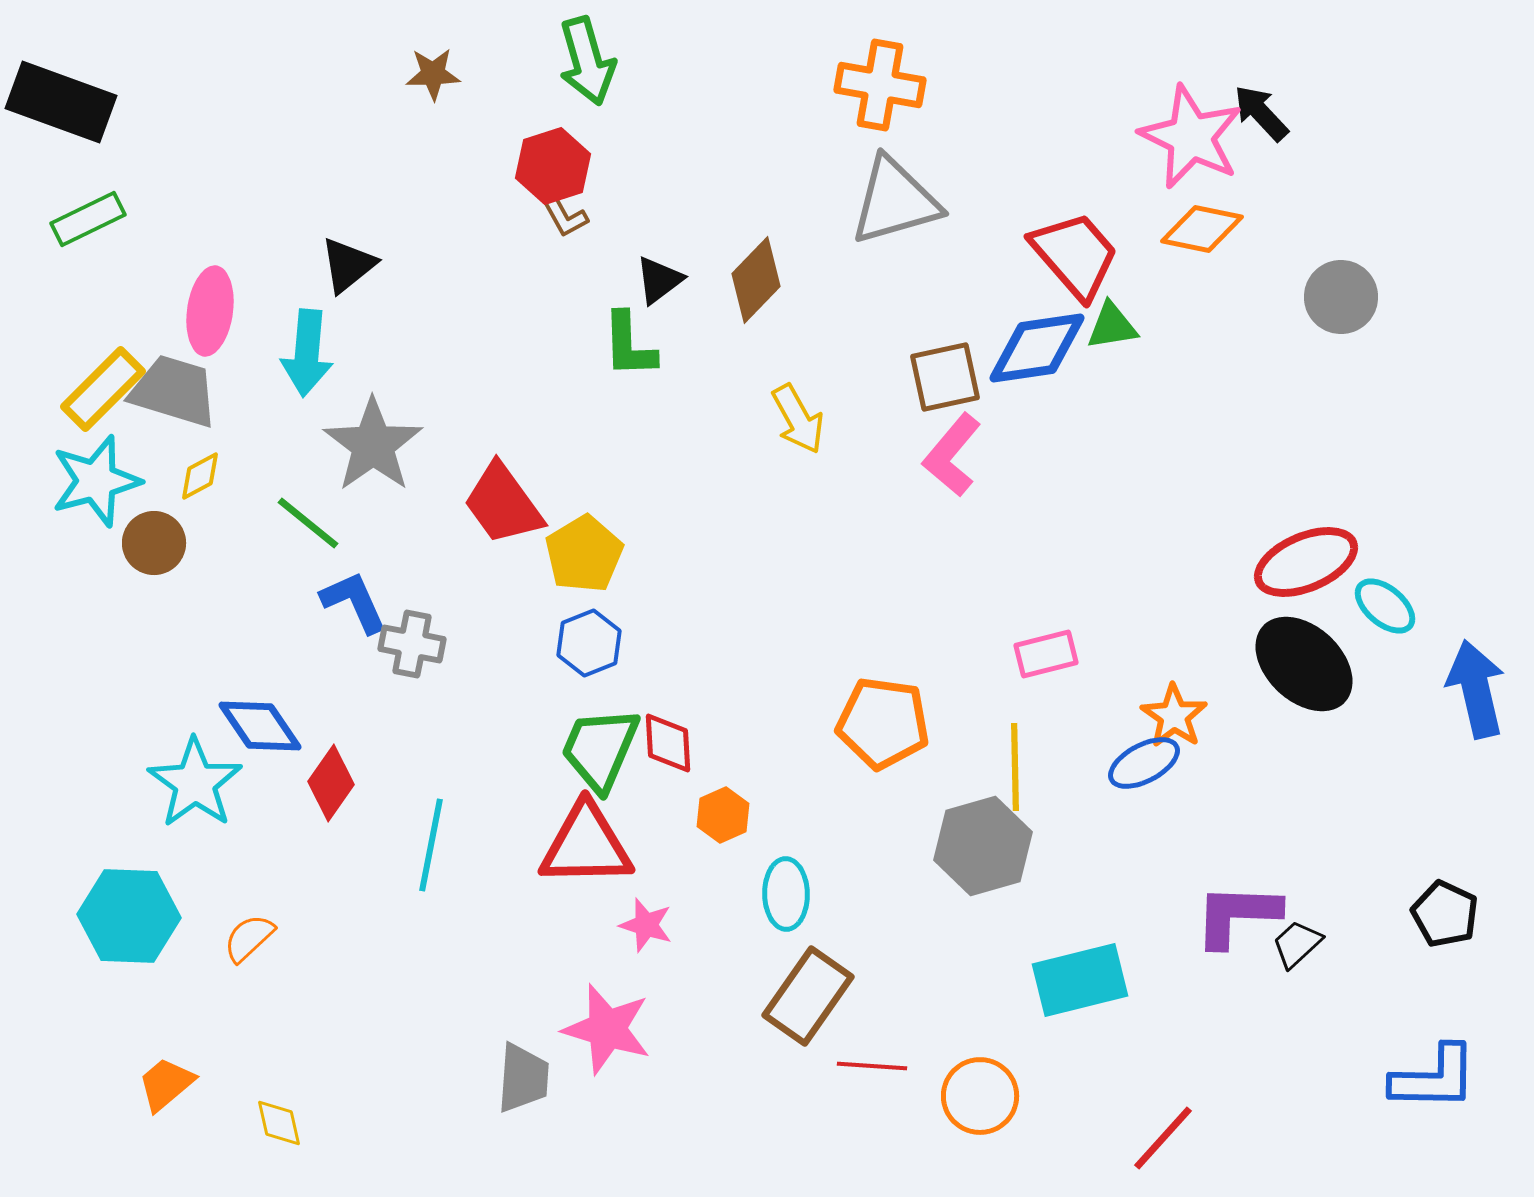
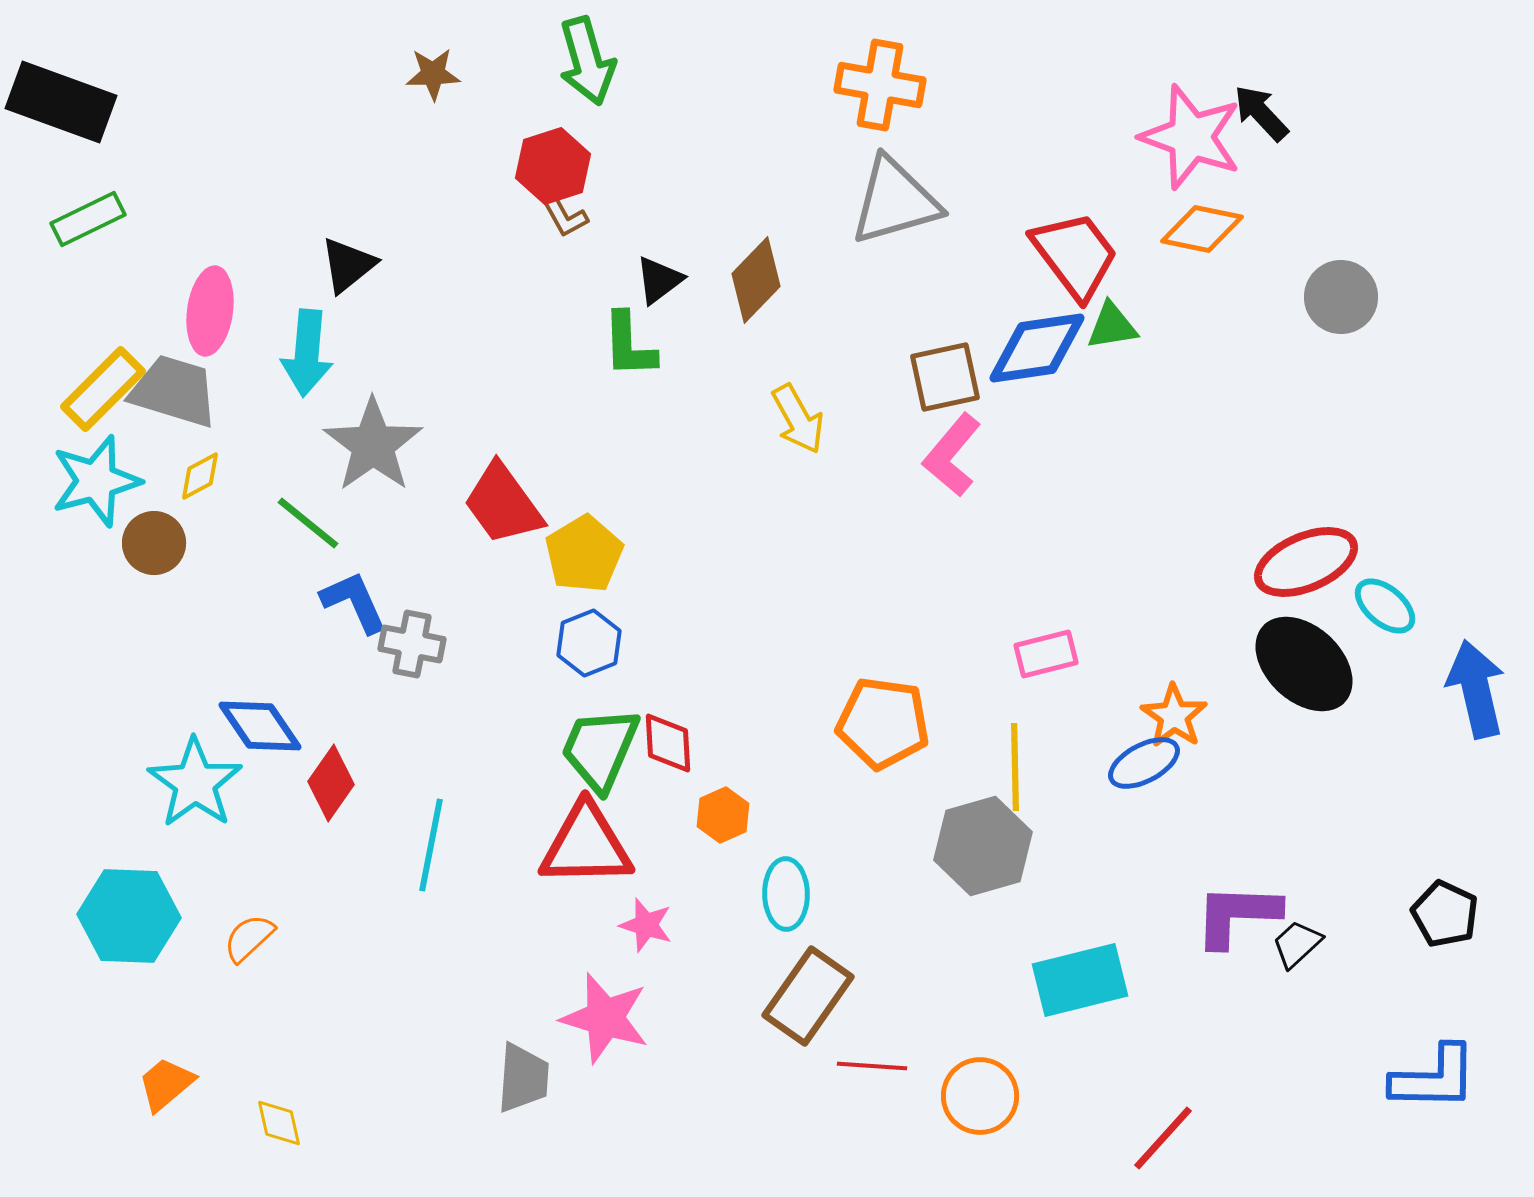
pink star at (1191, 137): rotated 6 degrees counterclockwise
red trapezoid at (1075, 255): rotated 4 degrees clockwise
pink star at (607, 1029): moved 2 px left, 11 px up
